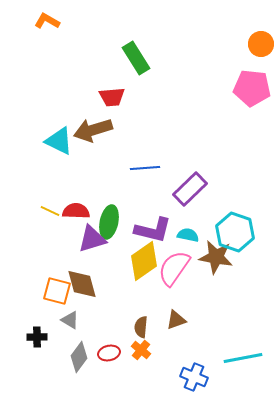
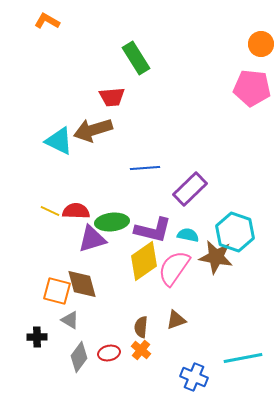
green ellipse: moved 3 px right; rotated 72 degrees clockwise
